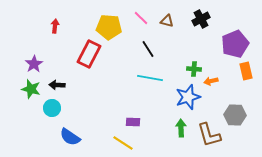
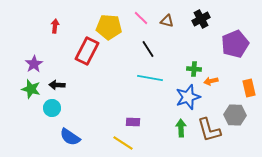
red rectangle: moved 2 px left, 3 px up
orange rectangle: moved 3 px right, 17 px down
brown L-shape: moved 5 px up
